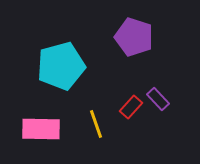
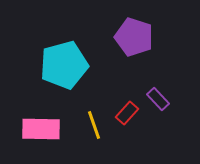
cyan pentagon: moved 3 px right, 1 px up
red rectangle: moved 4 px left, 6 px down
yellow line: moved 2 px left, 1 px down
